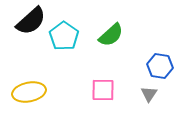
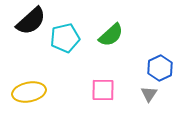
cyan pentagon: moved 1 px right, 2 px down; rotated 24 degrees clockwise
blue hexagon: moved 2 px down; rotated 25 degrees clockwise
